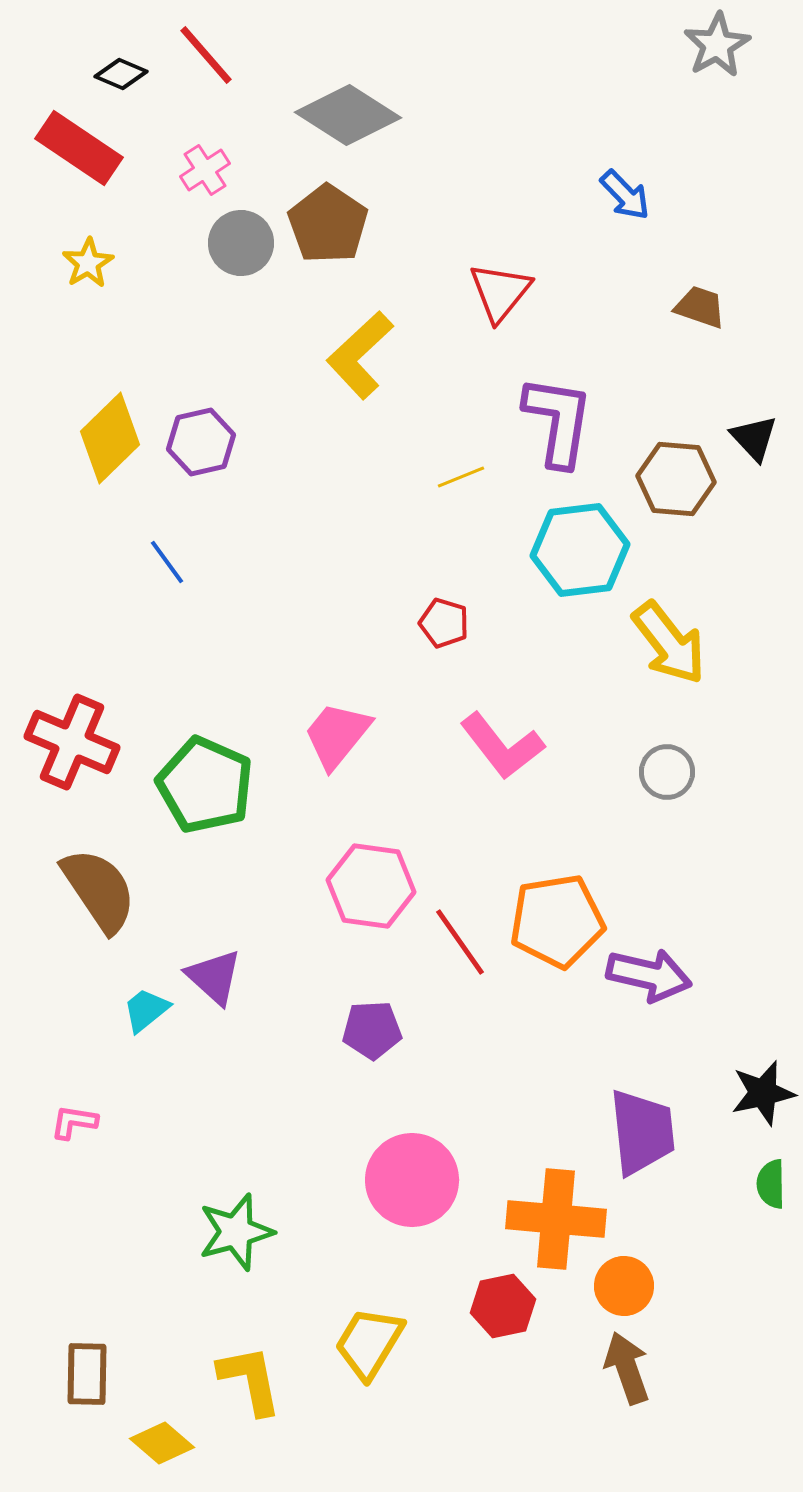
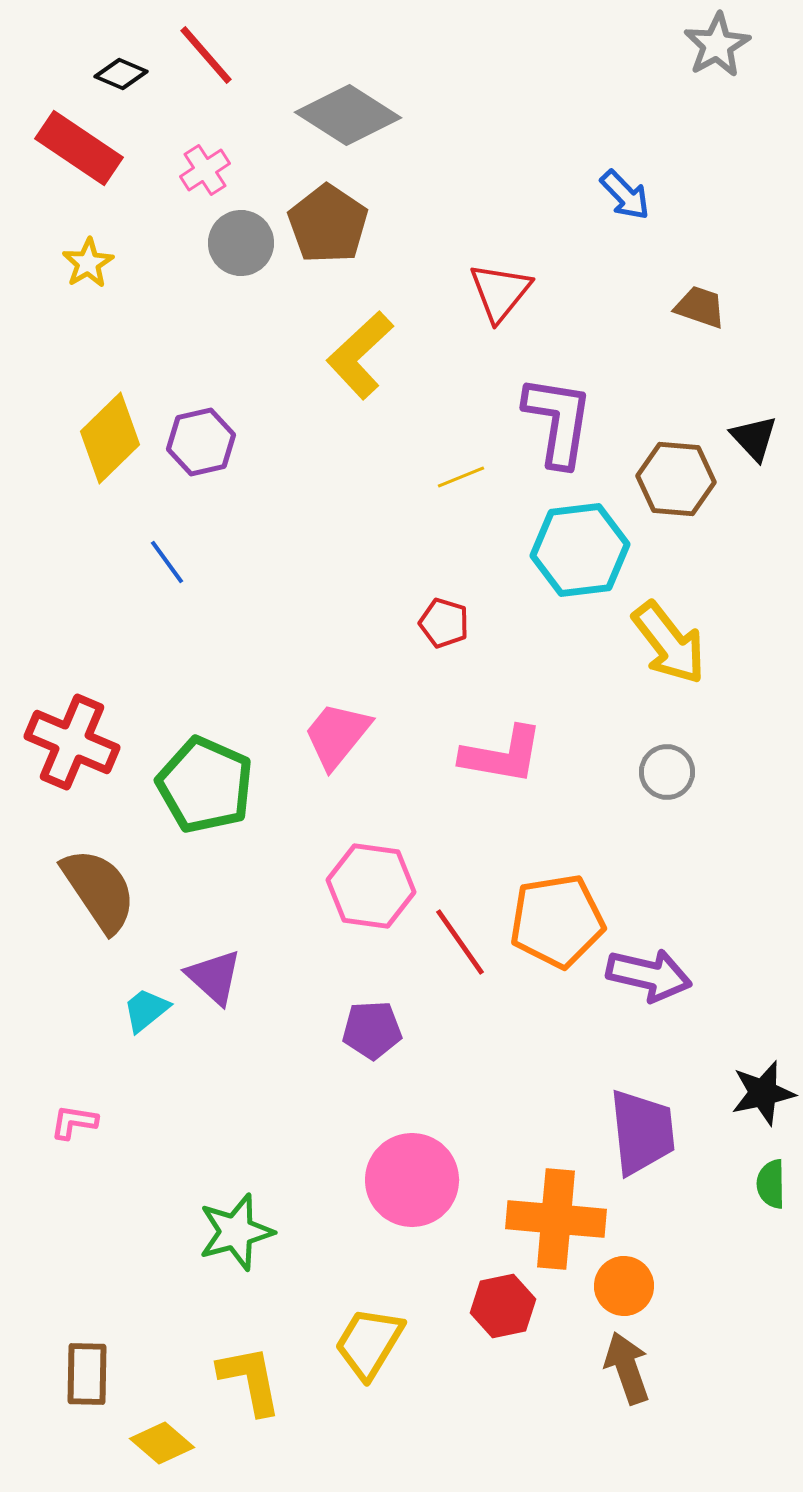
pink L-shape at (502, 746): moved 9 px down; rotated 42 degrees counterclockwise
